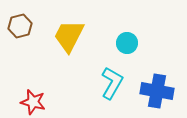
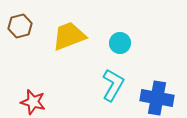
yellow trapezoid: rotated 42 degrees clockwise
cyan circle: moved 7 px left
cyan L-shape: moved 1 px right, 2 px down
blue cross: moved 7 px down
